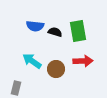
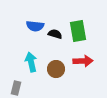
black semicircle: moved 2 px down
cyan arrow: moved 1 px left, 1 px down; rotated 42 degrees clockwise
